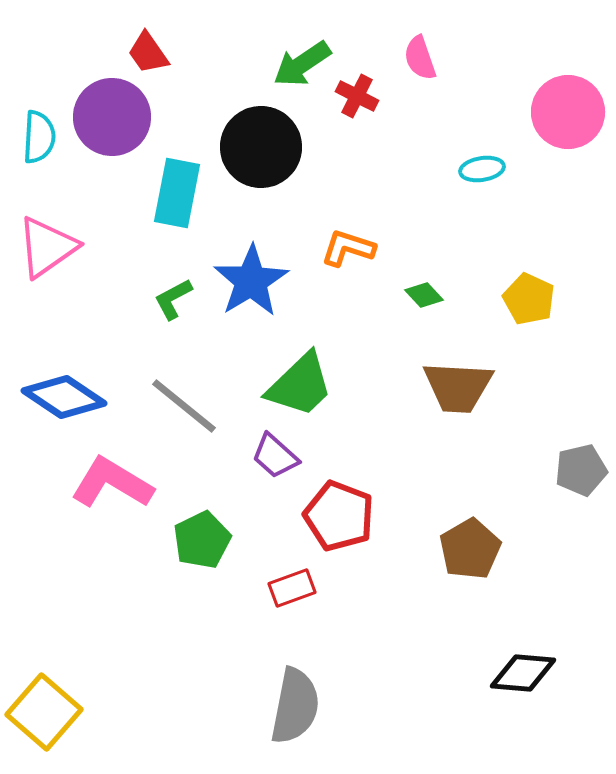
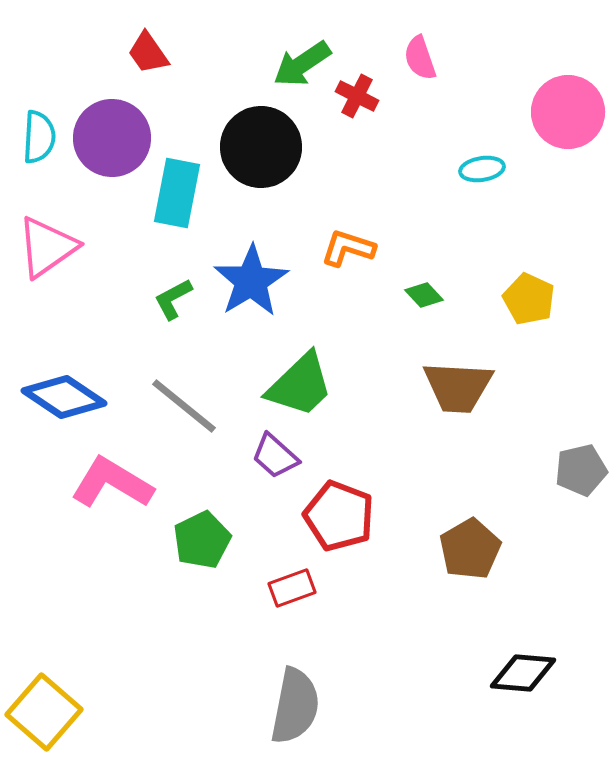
purple circle: moved 21 px down
